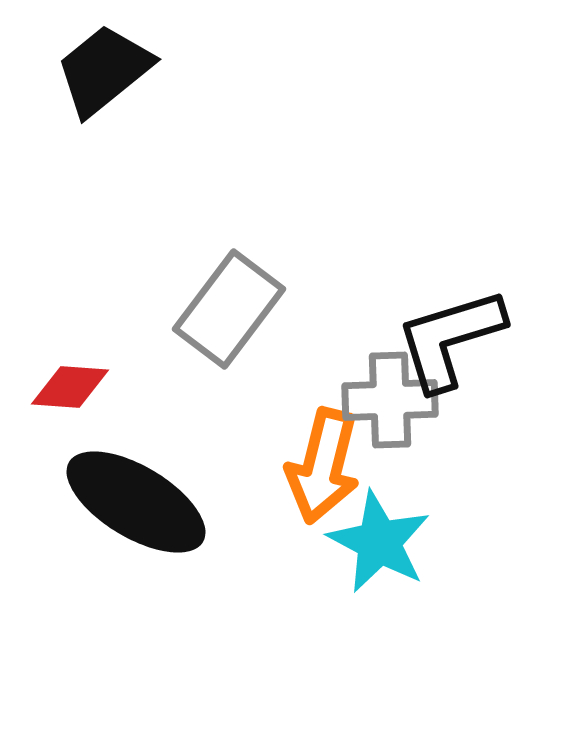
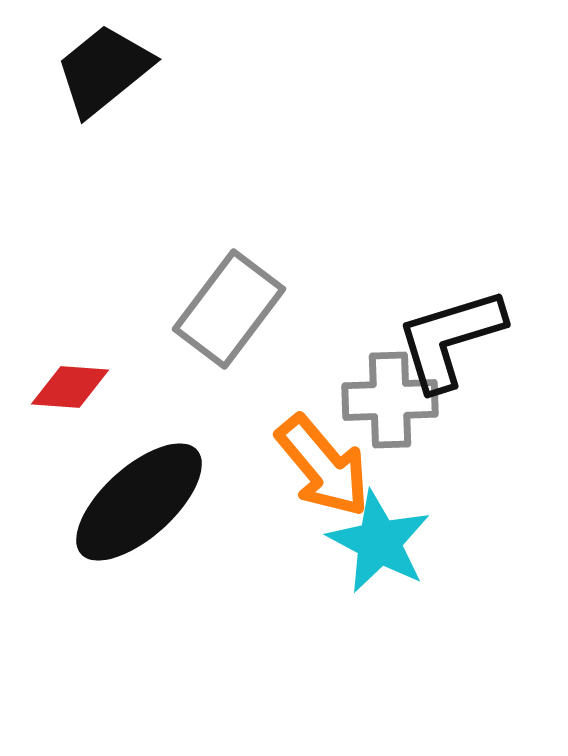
orange arrow: rotated 54 degrees counterclockwise
black ellipse: moved 3 px right; rotated 73 degrees counterclockwise
